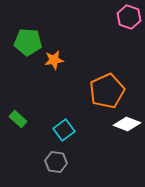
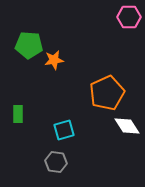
pink hexagon: rotated 20 degrees counterclockwise
green pentagon: moved 1 px right, 3 px down
orange pentagon: moved 2 px down
green rectangle: moved 5 px up; rotated 48 degrees clockwise
white diamond: moved 2 px down; rotated 36 degrees clockwise
cyan square: rotated 20 degrees clockwise
